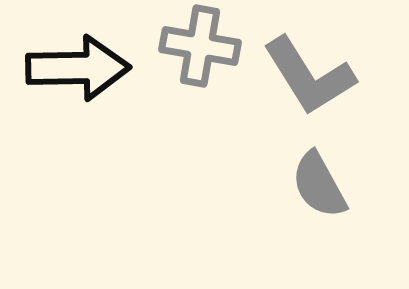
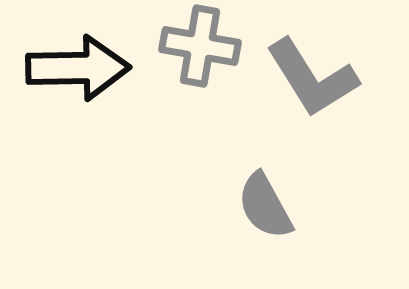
gray L-shape: moved 3 px right, 2 px down
gray semicircle: moved 54 px left, 21 px down
